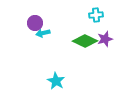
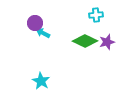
cyan arrow: rotated 40 degrees clockwise
purple star: moved 2 px right, 3 px down
cyan star: moved 15 px left
